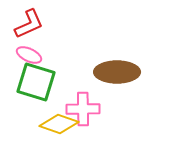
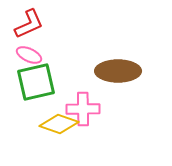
brown ellipse: moved 1 px right, 1 px up
green square: rotated 30 degrees counterclockwise
